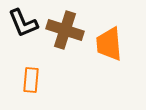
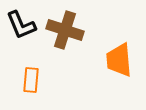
black L-shape: moved 2 px left, 2 px down
orange trapezoid: moved 10 px right, 16 px down
